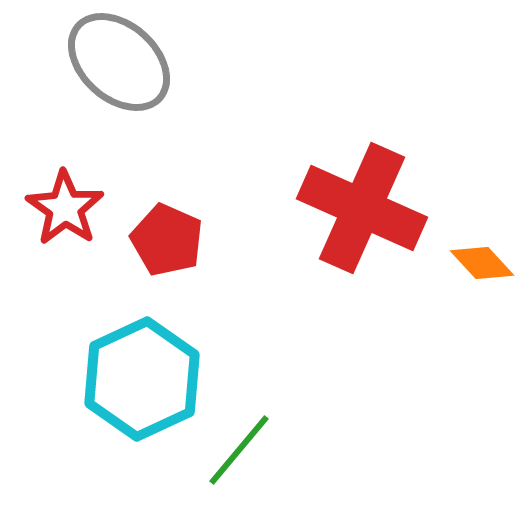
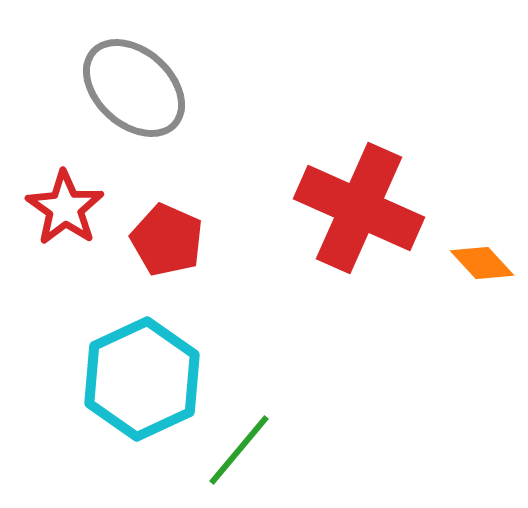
gray ellipse: moved 15 px right, 26 px down
red cross: moved 3 px left
